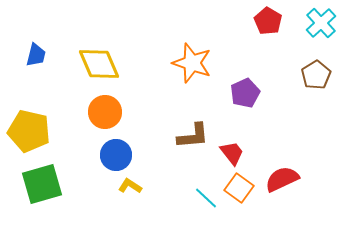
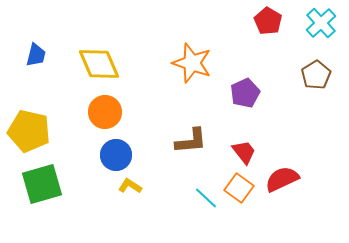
brown L-shape: moved 2 px left, 5 px down
red trapezoid: moved 12 px right, 1 px up
